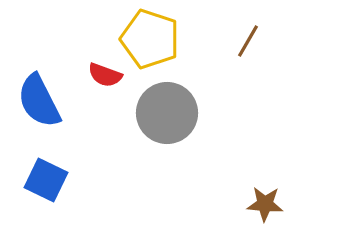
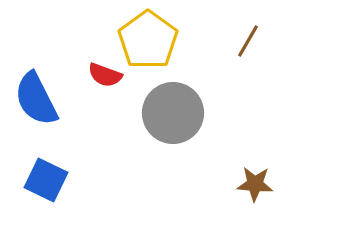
yellow pentagon: moved 2 px left, 1 px down; rotated 18 degrees clockwise
blue semicircle: moved 3 px left, 2 px up
gray circle: moved 6 px right
brown star: moved 10 px left, 20 px up
